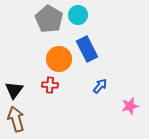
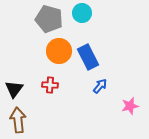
cyan circle: moved 4 px right, 2 px up
gray pentagon: rotated 16 degrees counterclockwise
blue rectangle: moved 1 px right, 8 px down
orange circle: moved 8 px up
black triangle: moved 1 px up
brown arrow: moved 2 px right, 1 px down; rotated 10 degrees clockwise
